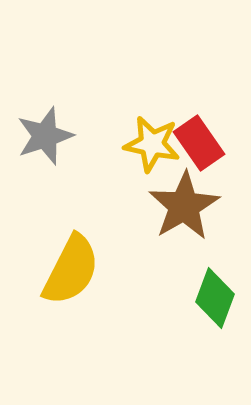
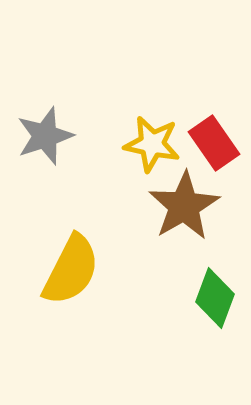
red rectangle: moved 15 px right
